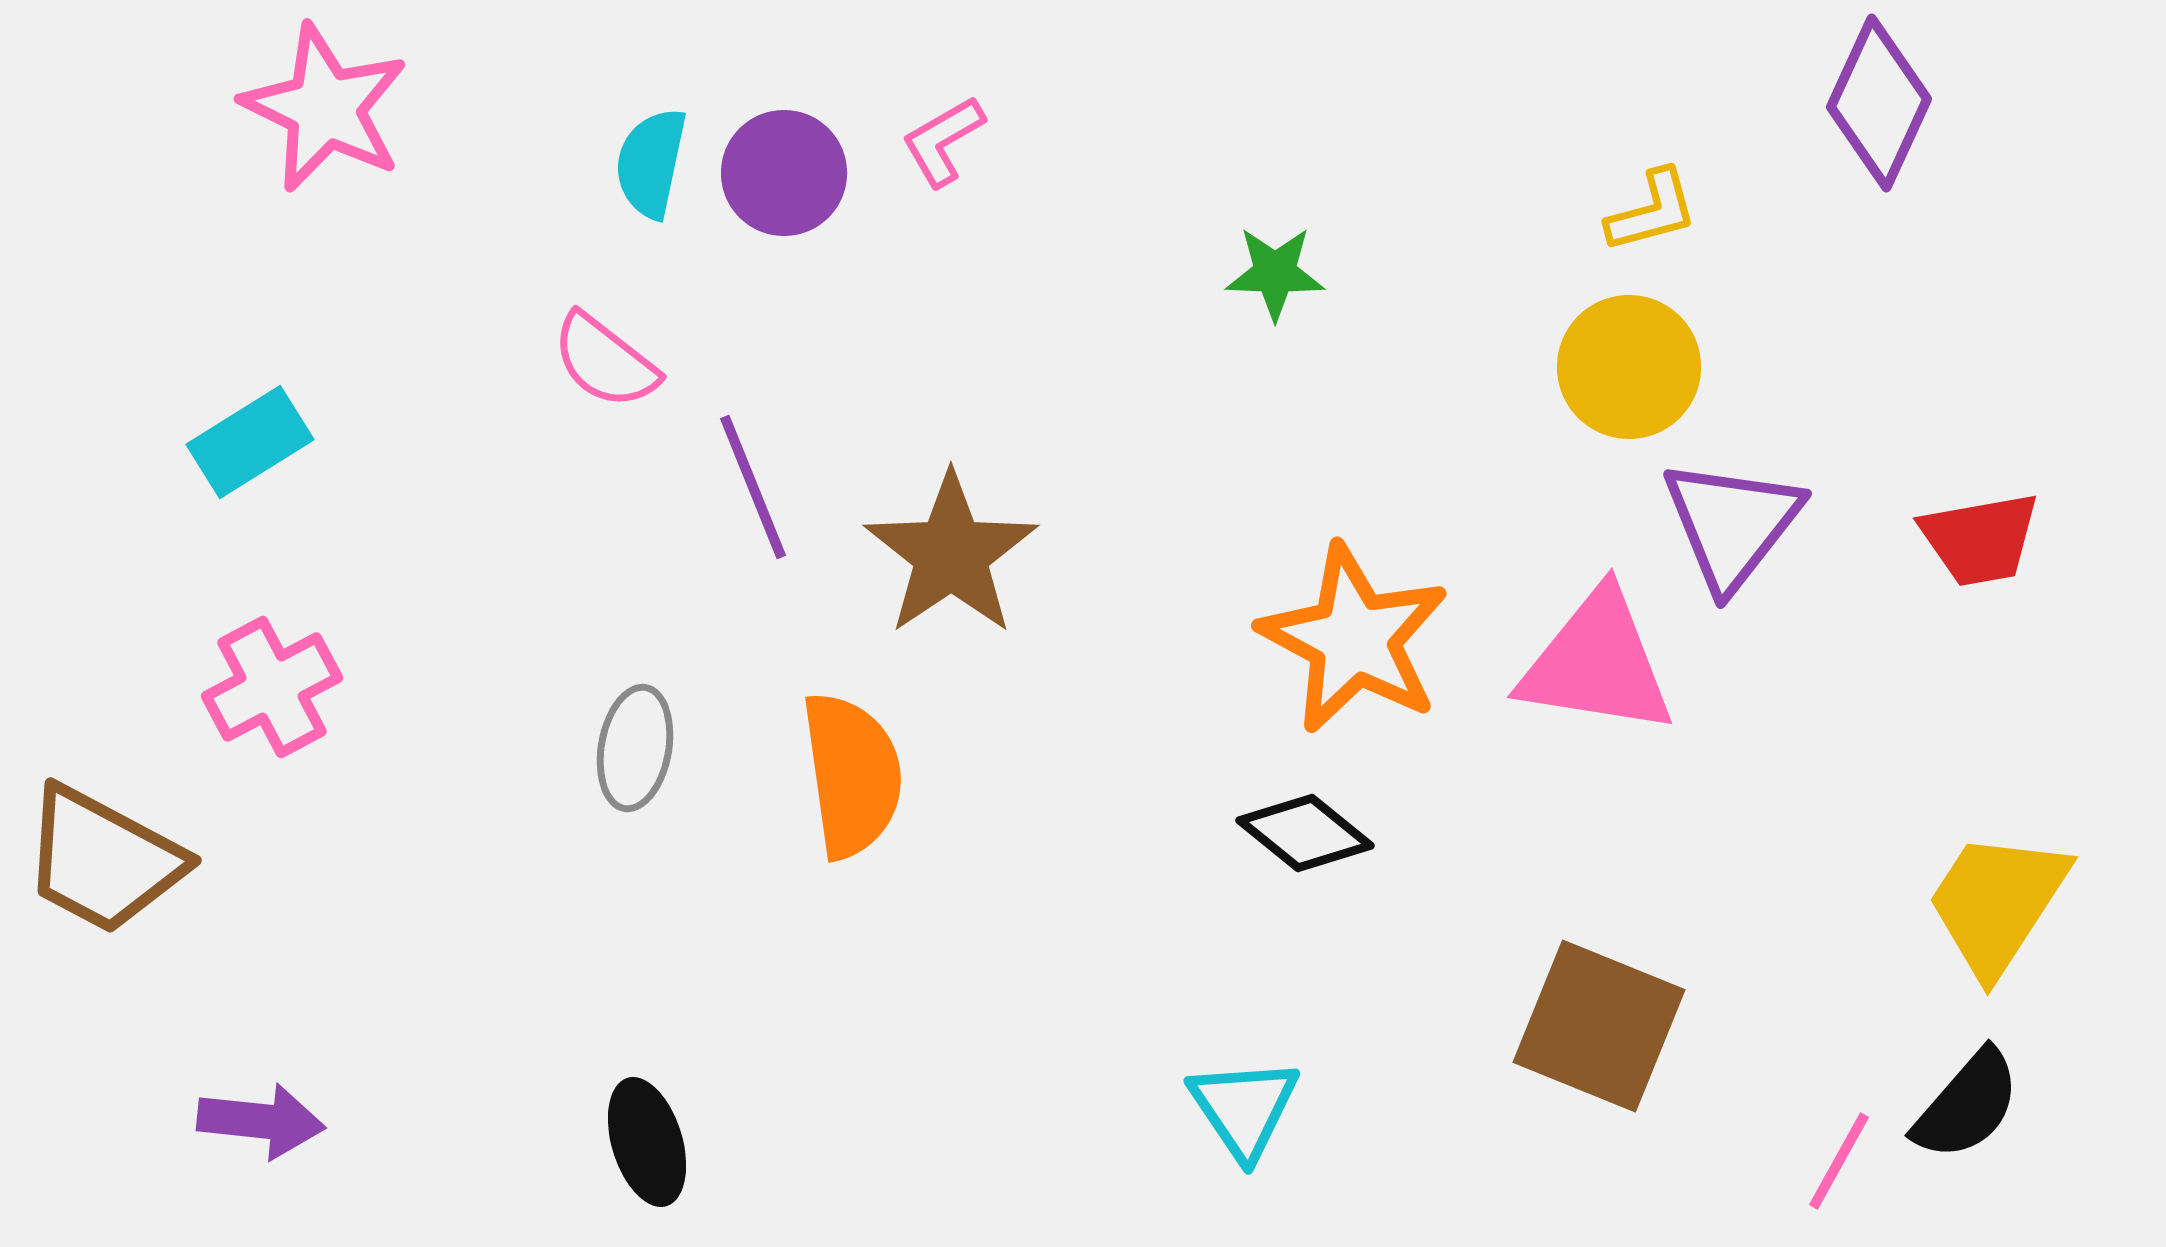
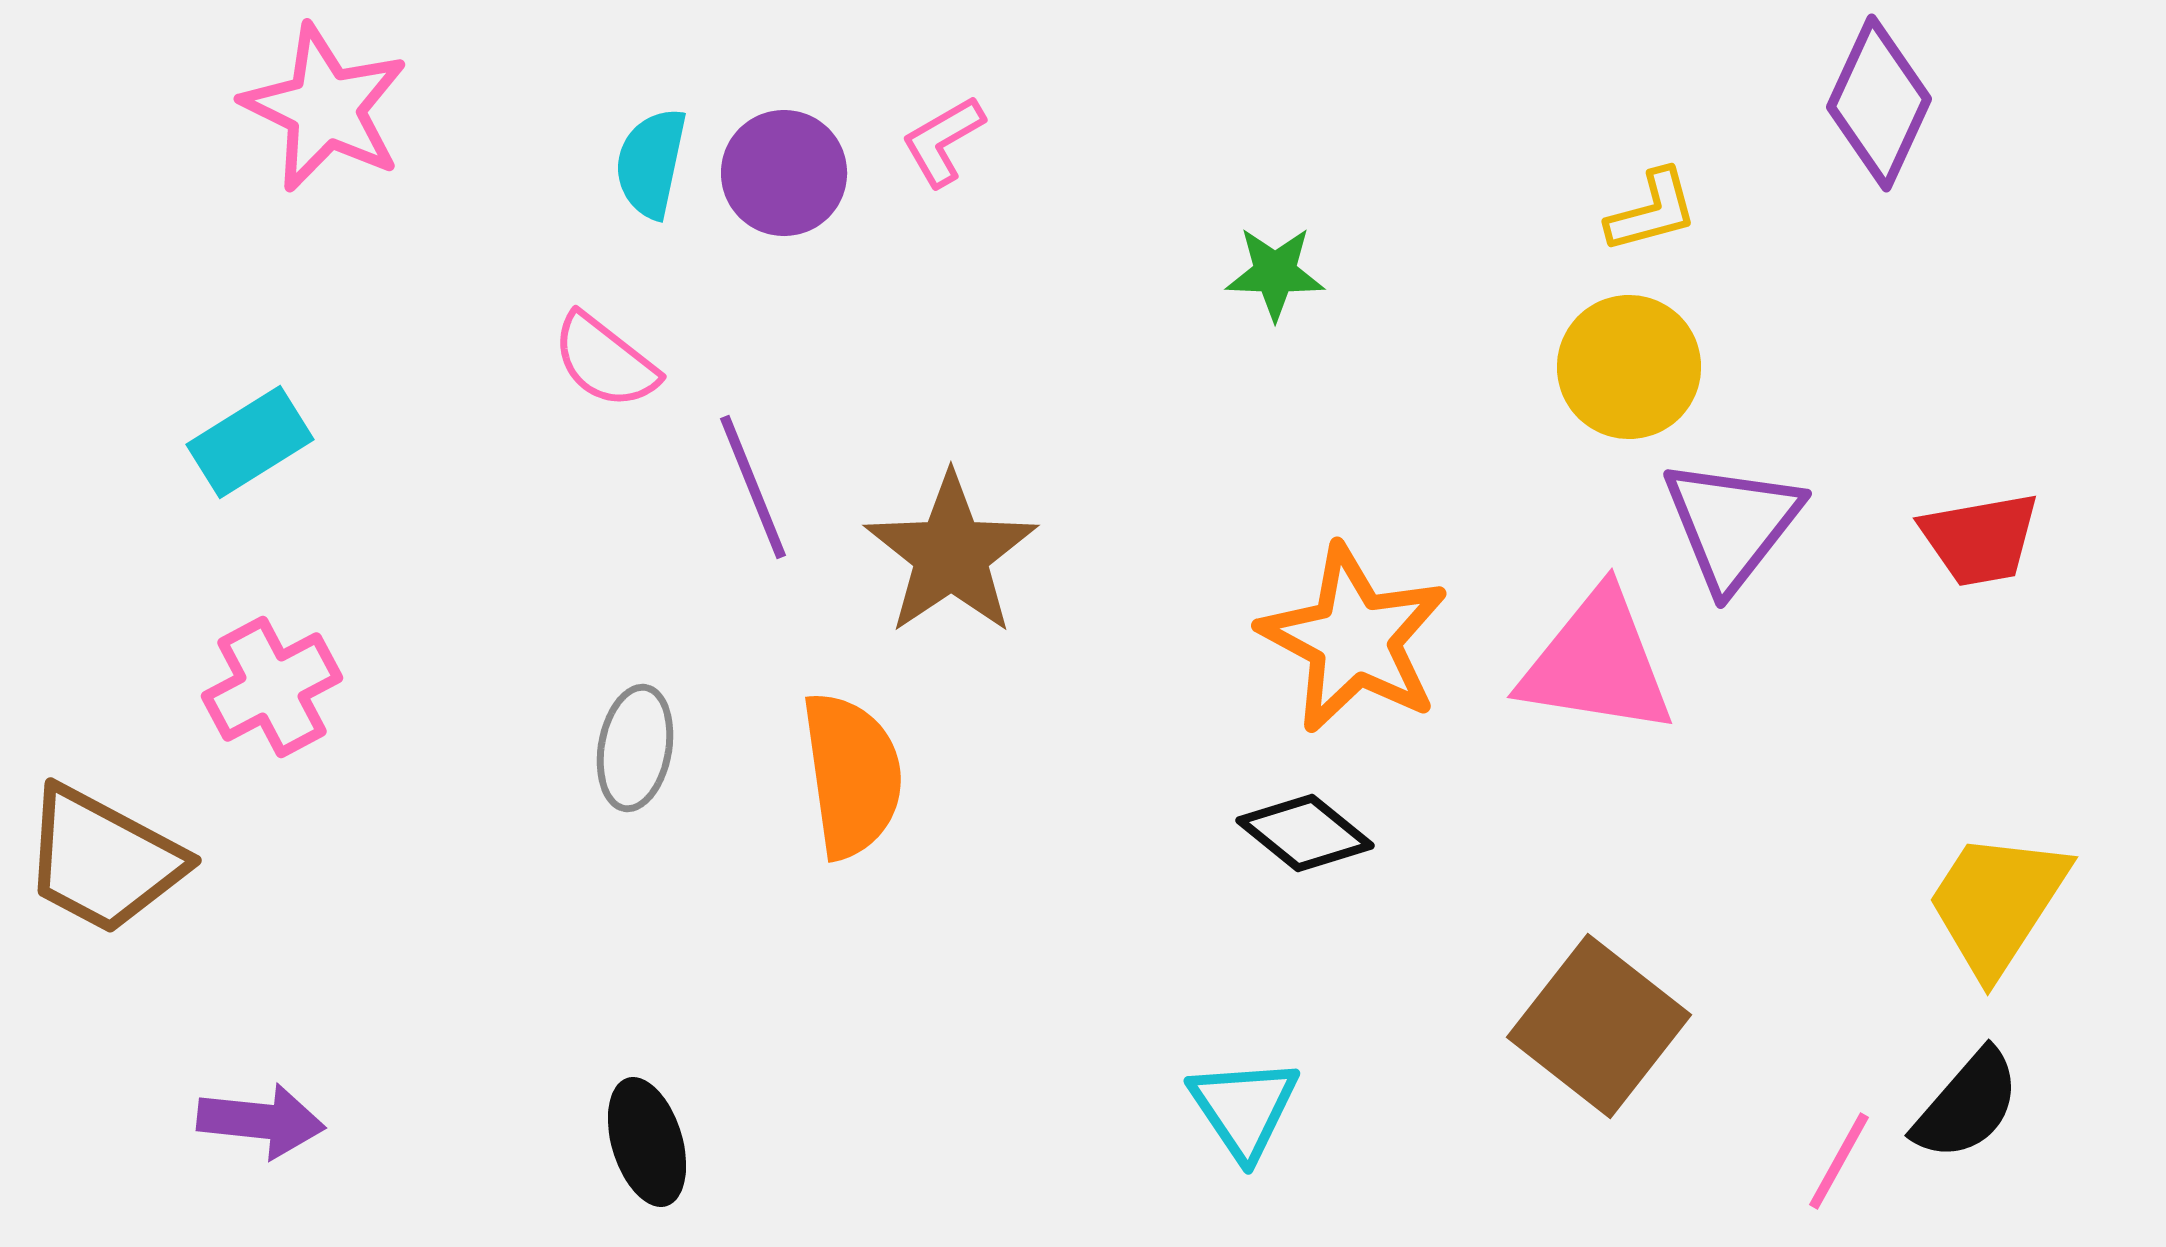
brown square: rotated 16 degrees clockwise
